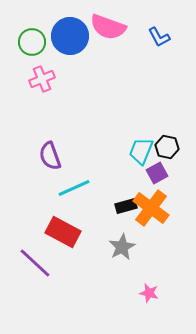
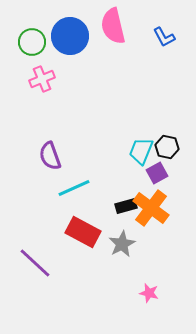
pink semicircle: moved 5 px right, 1 px up; rotated 57 degrees clockwise
blue L-shape: moved 5 px right
red rectangle: moved 20 px right
gray star: moved 3 px up
